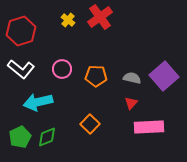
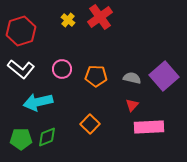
red triangle: moved 1 px right, 2 px down
green pentagon: moved 1 px right, 2 px down; rotated 25 degrees clockwise
